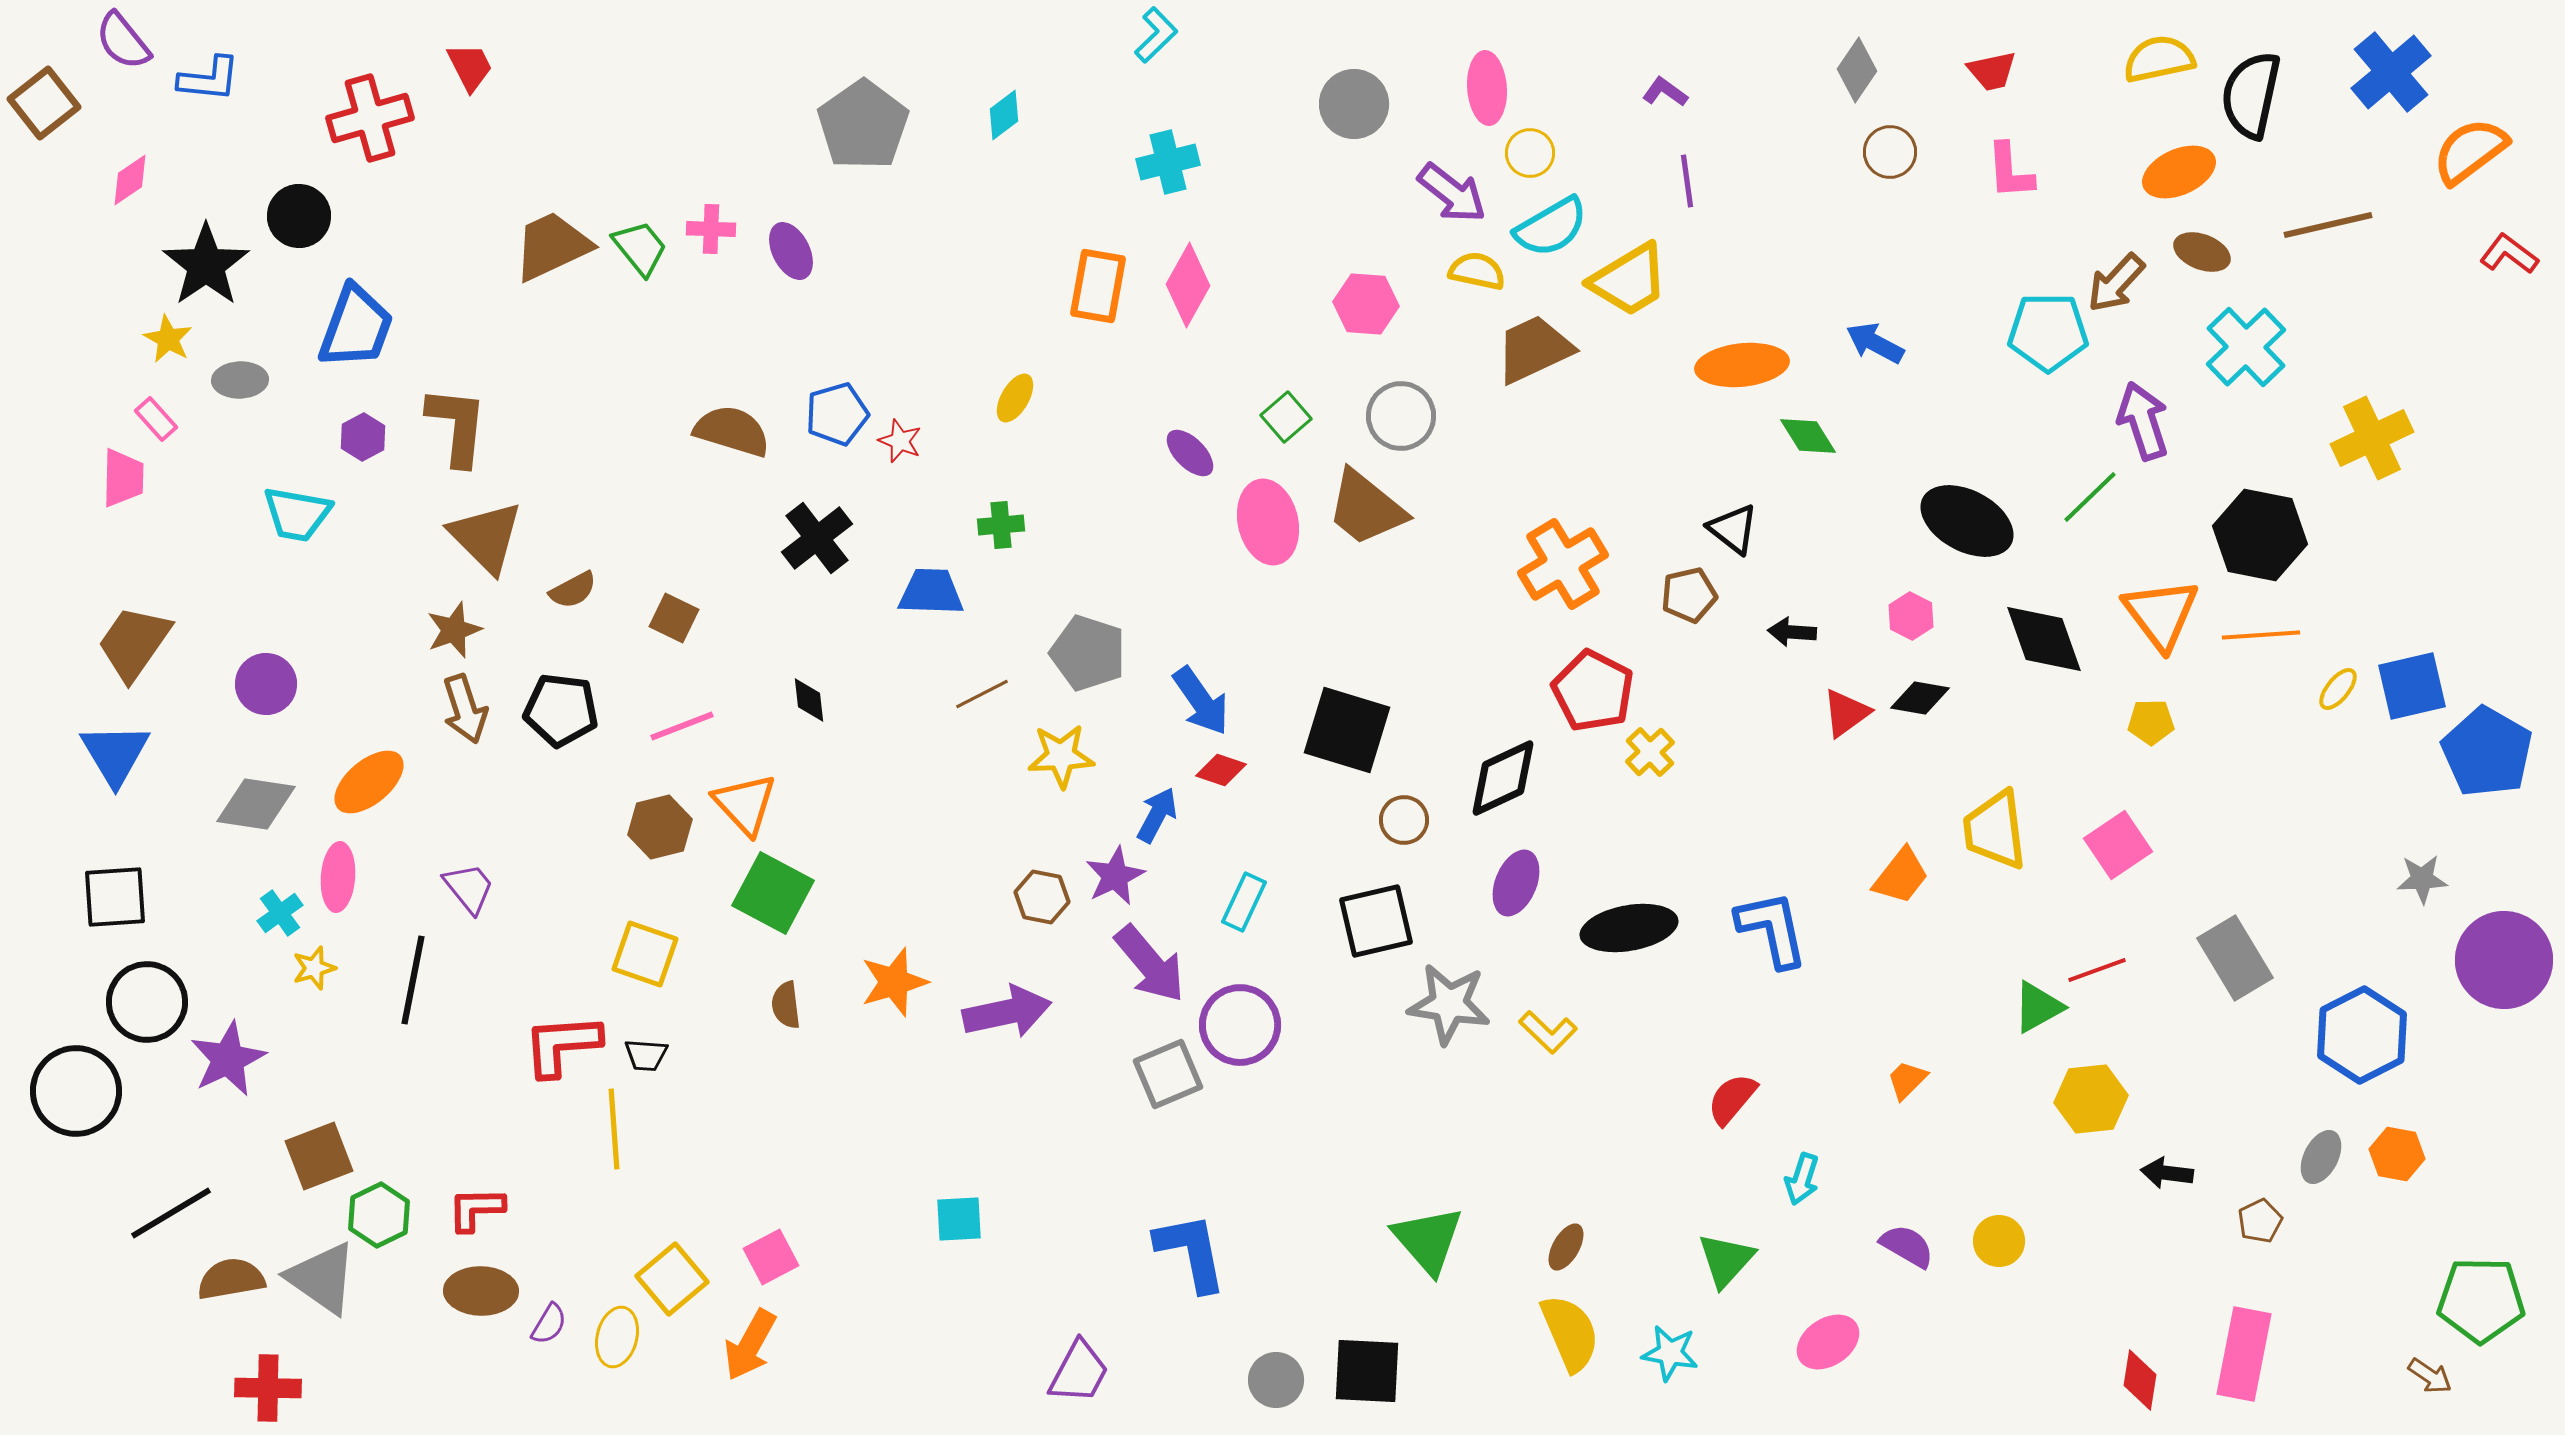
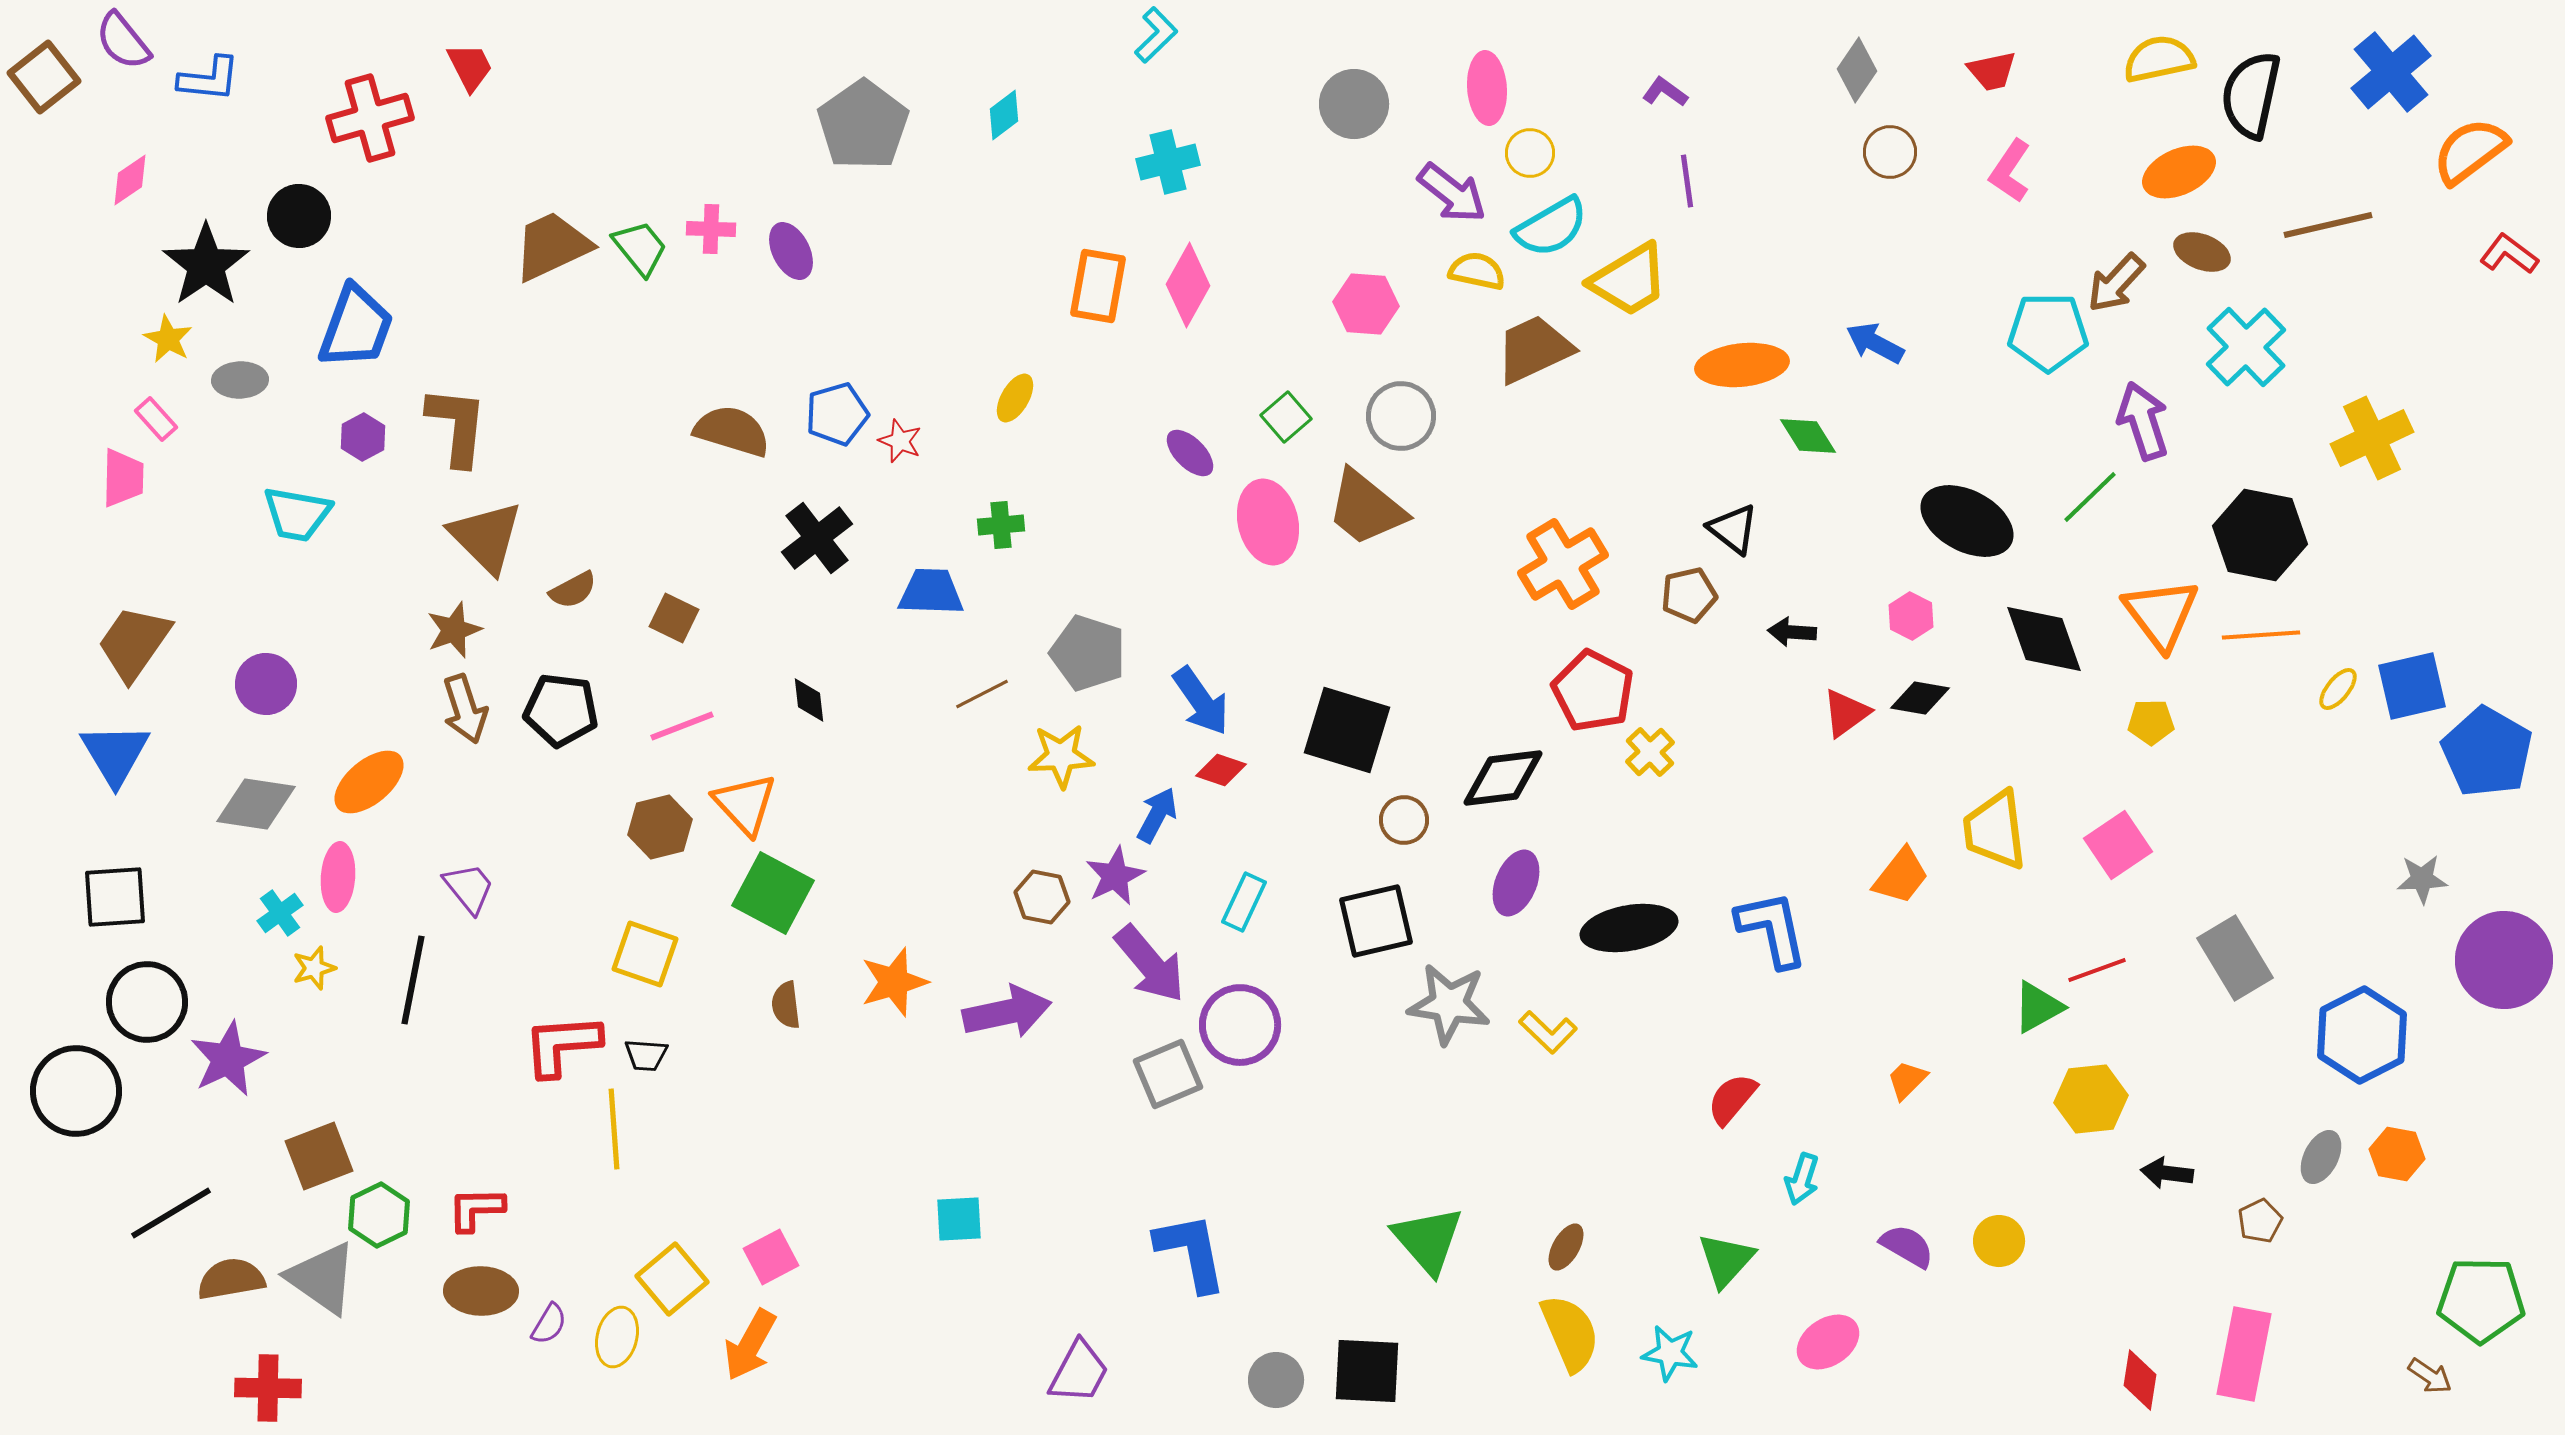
brown square at (44, 103): moved 26 px up
pink L-shape at (2010, 171): rotated 38 degrees clockwise
black diamond at (1503, 778): rotated 18 degrees clockwise
